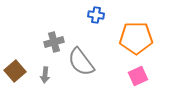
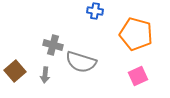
blue cross: moved 1 px left, 4 px up
orange pentagon: moved 4 px up; rotated 16 degrees clockwise
gray cross: moved 1 px left, 3 px down; rotated 30 degrees clockwise
gray semicircle: rotated 36 degrees counterclockwise
